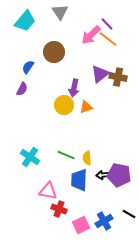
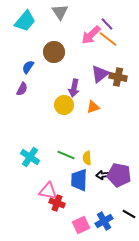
orange triangle: moved 7 px right
red cross: moved 2 px left, 6 px up
